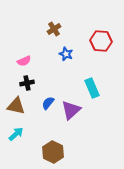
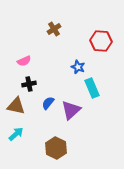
blue star: moved 12 px right, 13 px down
black cross: moved 2 px right, 1 px down
brown hexagon: moved 3 px right, 4 px up
